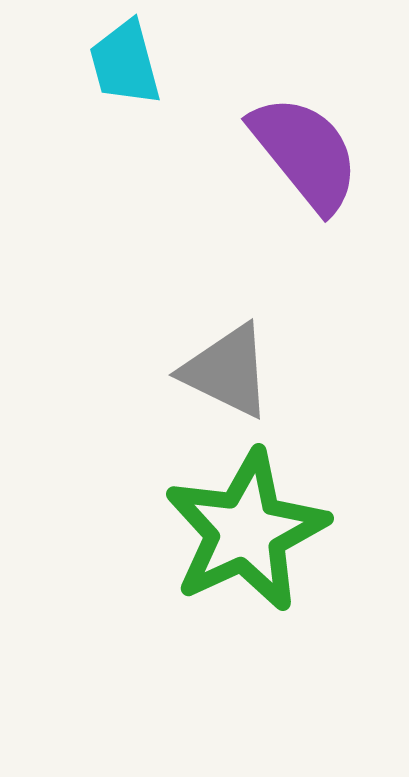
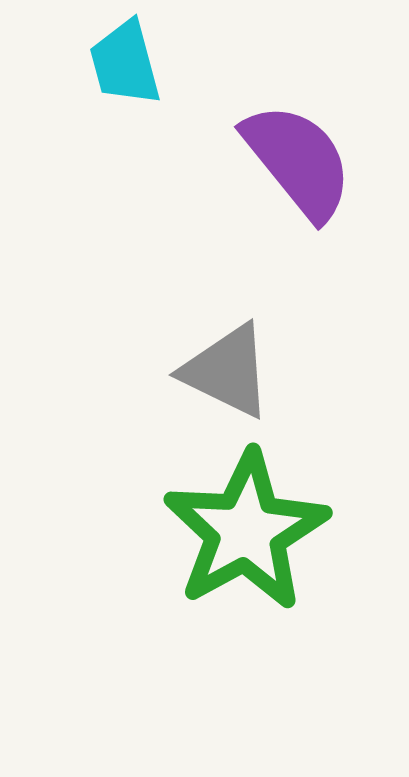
purple semicircle: moved 7 px left, 8 px down
green star: rotated 4 degrees counterclockwise
